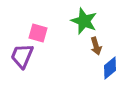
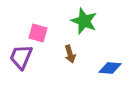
brown arrow: moved 26 px left, 8 px down
purple trapezoid: moved 1 px left, 1 px down
blue diamond: rotated 45 degrees clockwise
